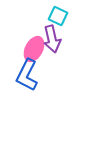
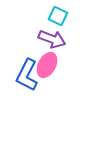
purple arrow: rotated 56 degrees counterclockwise
pink ellipse: moved 13 px right, 16 px down
